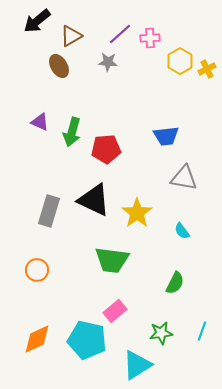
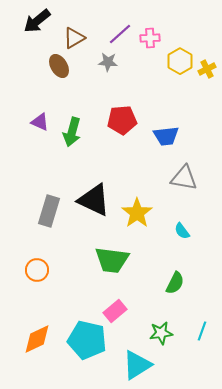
brown triangle: moved 3 px right, 2 px down
red pentagon: moved 16 px right, 29 px up
